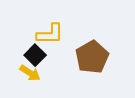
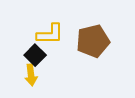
brown pentagon: moved 1 px right, 16 px up; rotated 16 degrees clockwise
yellow arrow: moved 1 px right, 2 px down; rotated 50 degrees clockwise
